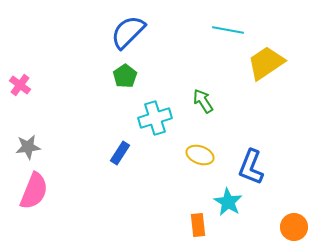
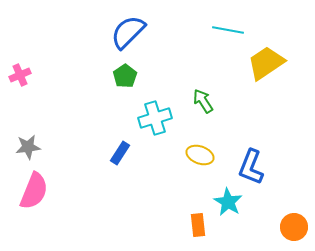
pink cross: moved 10 px up; rotated 30 degrees clockwise
